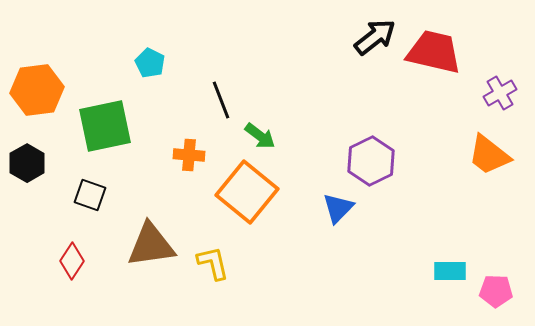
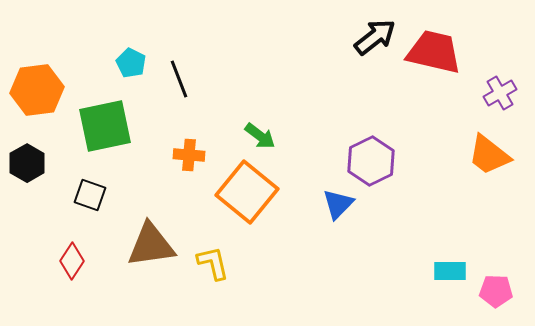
cyan pentagon: moved 19 px left
black line: moved 42 px left, 21 px up
blue triangle: moved 4 px up
